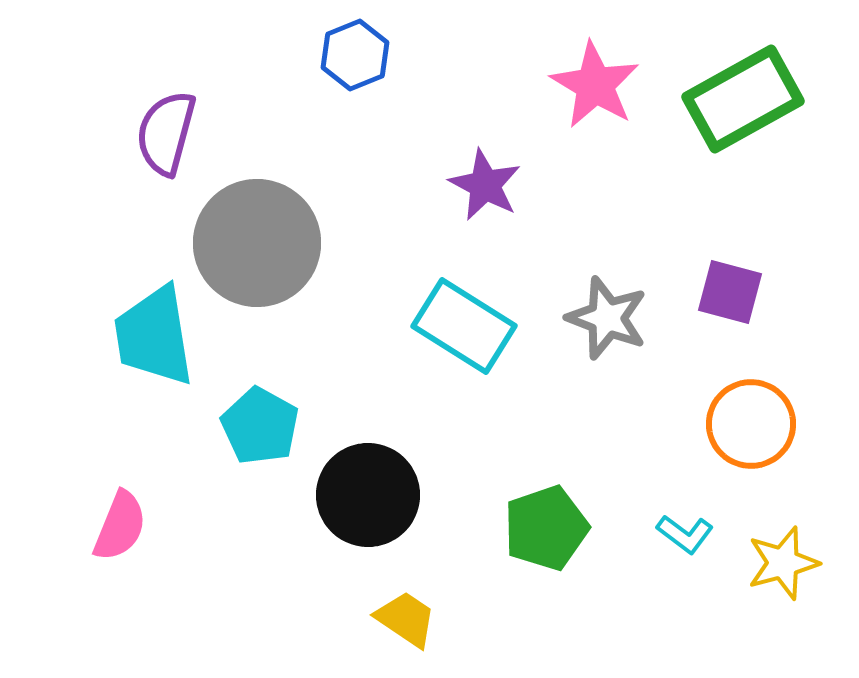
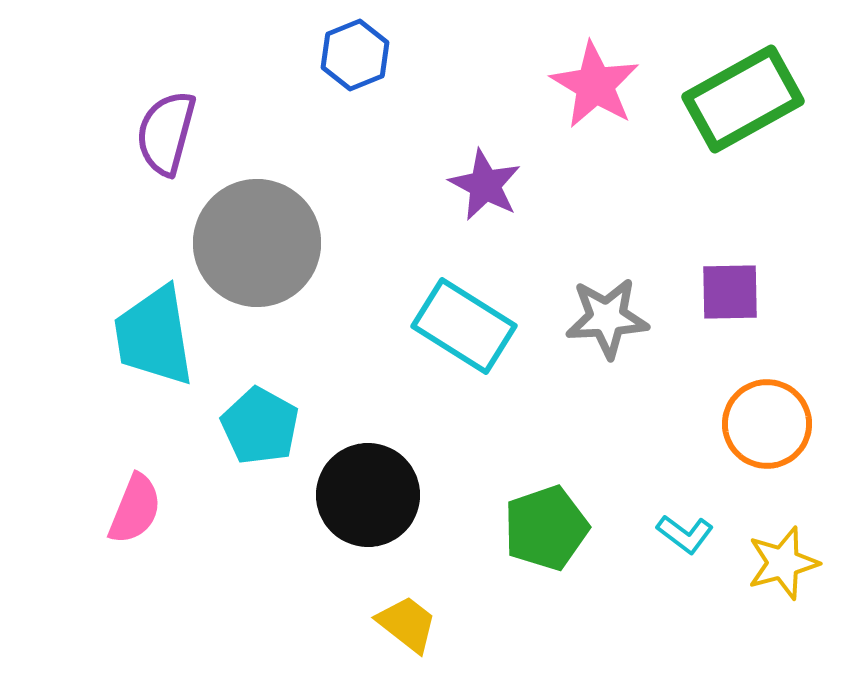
purple square: rotated 16 degrees counterclockwise
gray star: rotated 24 degrees counterclockwise
orange circle: moved 16 px right
pink semicircle: moved 15 px right, 17 px up
yellow trapezoid: moved 1 px right, 5 px down; rotated 4 degrees clockwise
